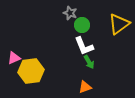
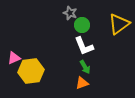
green arrow: moved 4 px left, 5 px down
orange triangle: moved 3 px left, 4 px up
